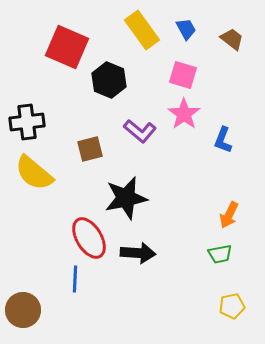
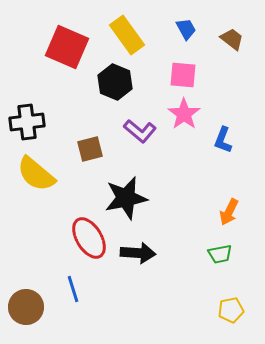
yellow rectangle: moved 15 px left, 5 px down
pink square: rotated 12 degrees counterclockwise
black hexagon: moved 6 px right, 2 px down
yellow semicircle: moved 2 px right, 1 px down
orange arrow: moved 3 px up
blue line: moved 2 px left, 10 px down; rotated 20 degrees counterclockwise
yellow pentagon: moved 1 px left, 4 px down
brown circle: moved 3 px right, 3 px up
